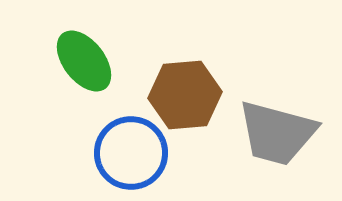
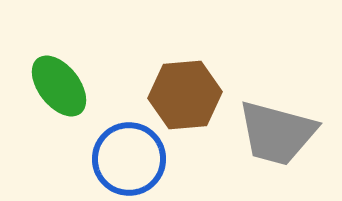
green ellipse: moved 25 px left, 25 px down
blue circle: moved 2 px left, 6 px down
